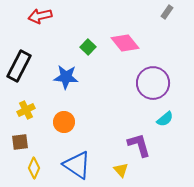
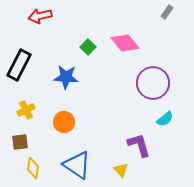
black rectangle: moved 1 px up
yellow diamond: moved 1 px left; rotated 15 degrees counterclockwise
